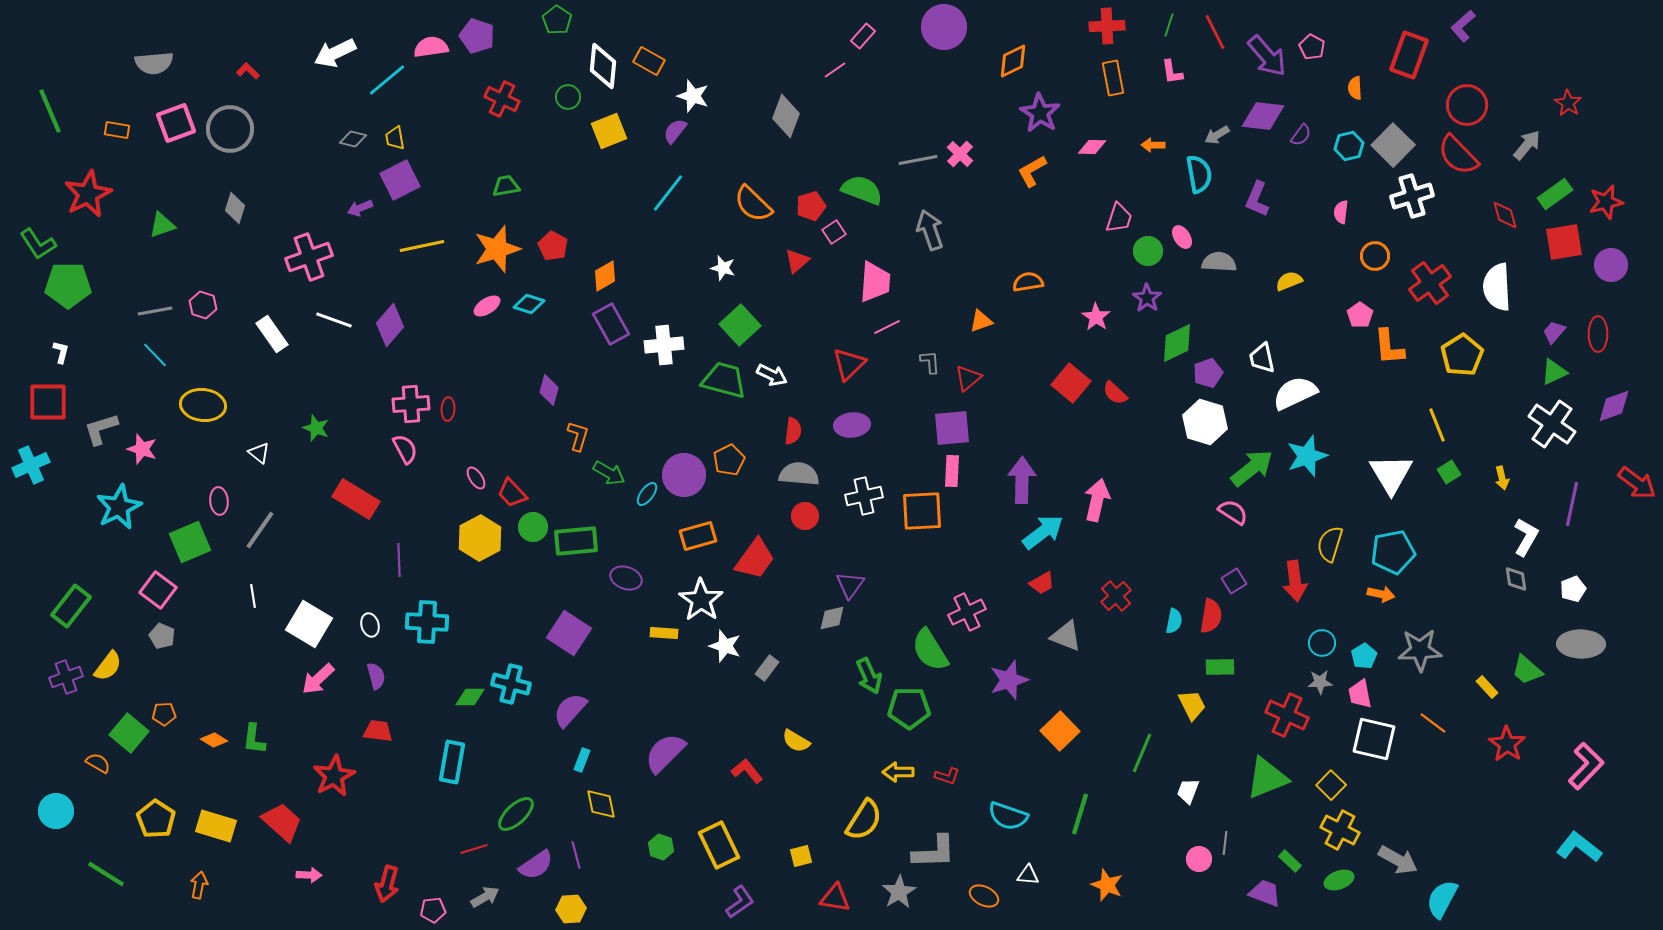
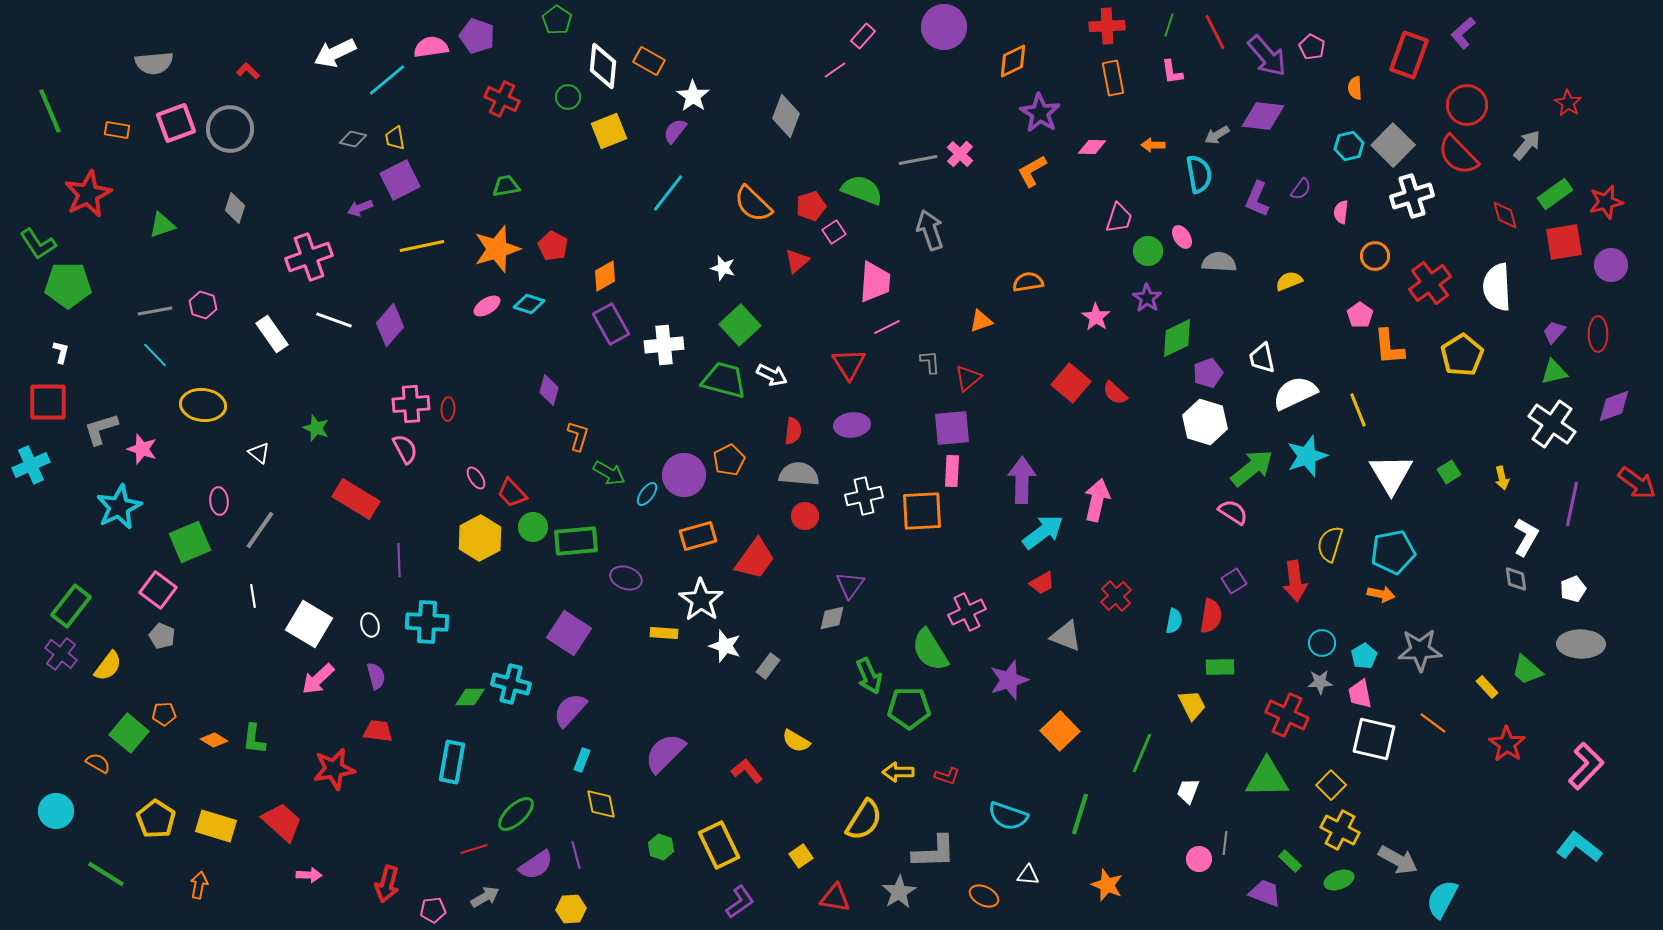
purple L-shape at (1463, 26): moved 7 px down
white star at (693, 96): rotated 16 degrees clockwise
purple semicircle at (1301, 135): moved 54 px down
green diamond at (1177, 343): moved 5 px up
red triangle at (849, 364): rotated 18 degrees counterclockwise
green triangle at (1554, 372): rotated 12 degrees clockwise
yellow line at (1437, 425): moved 79 px left, 15 px up
gray rectangle at (767, 668): moved 1 px right, 2 px up
purple cross at (66, 677): moved 5 px left, 23 px up; rotated 32 degrees counterclockwise
red star at (334, 776): moved 7 px up; rotated 18 degrees clockwise
green triangle at (1267, 778): rotated 21 degrees clockwise
yellow square at (801, 856): rotated 20 degrees counterclockwise
